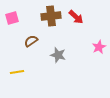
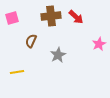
brown semicircle: rotated 32 degrees counterclockwise
pink star: moved 3 px up
gray star: rotated 28 degrees clockwise
